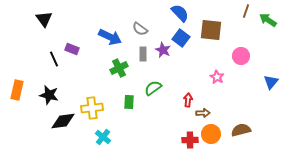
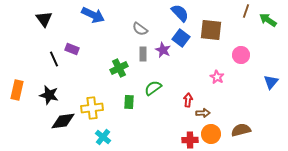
blue arrow: moved 17 px left, 22 px up
pink circle: moved 1 px up
